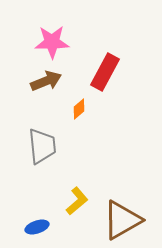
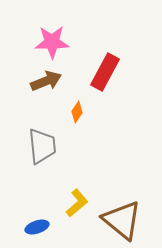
orange diamond: moved 2 px left, 3 px down; rotated 15 degrees counterclockwise
yellow L-shape: moved 2 px down
brown triangle: rotated 51 degrees counterclockwise
